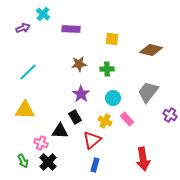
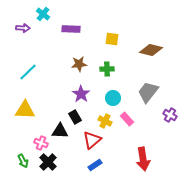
purple arrow: rotated 24 degrees clockwise
blue rectangle: rotated 40 degrees clockwise
